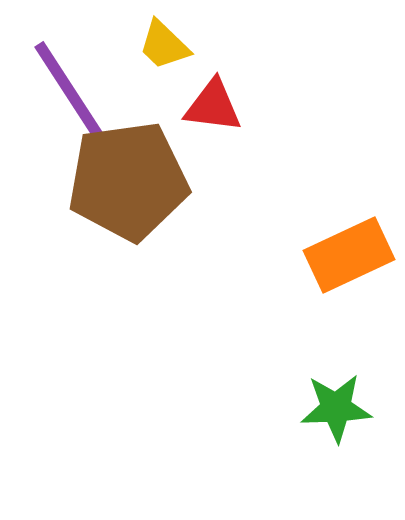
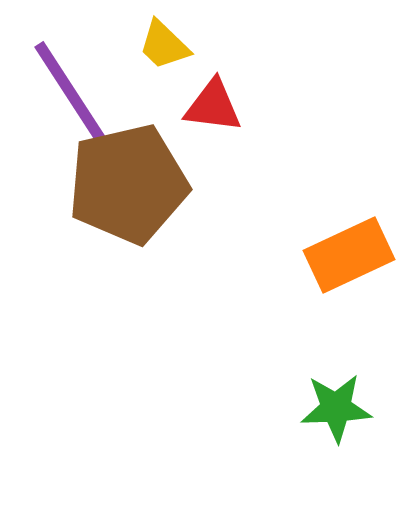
brown pentagon: moved 3 px down; rotated 5 degrees counterclockwise
